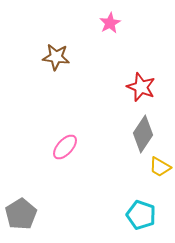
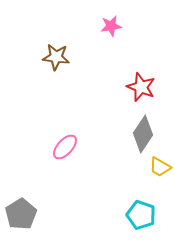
pink star: moved 1 px right, 3 px down; rotated 20 degrees clockwise
